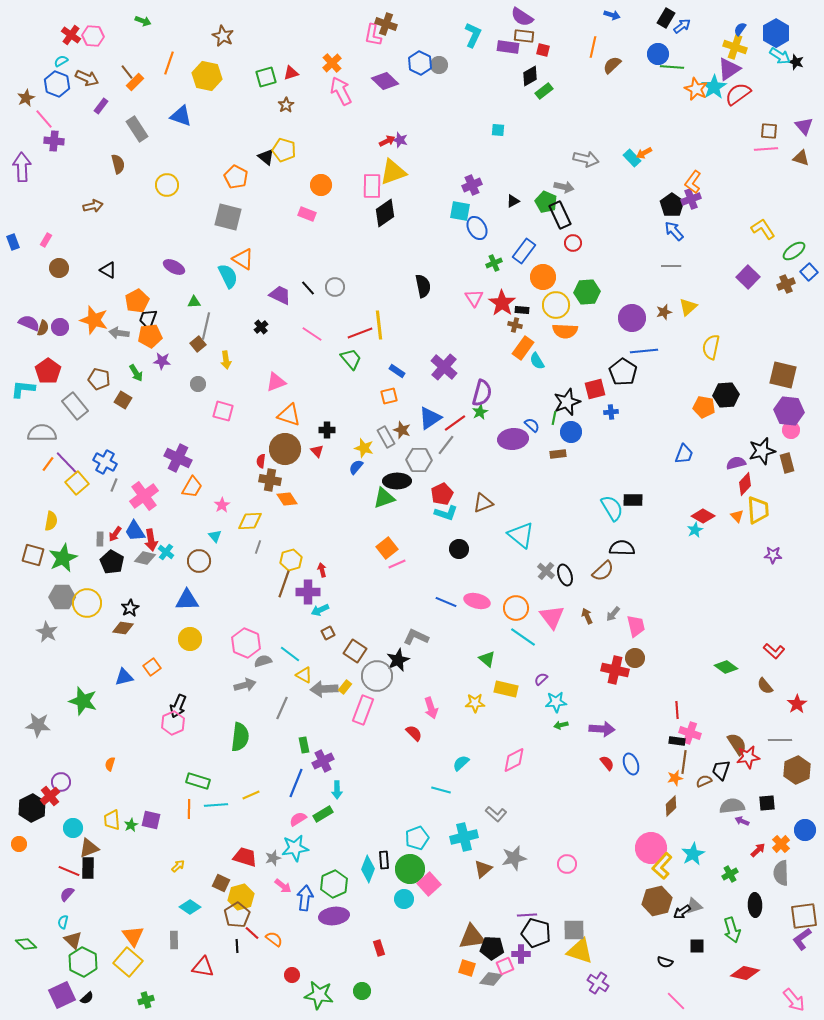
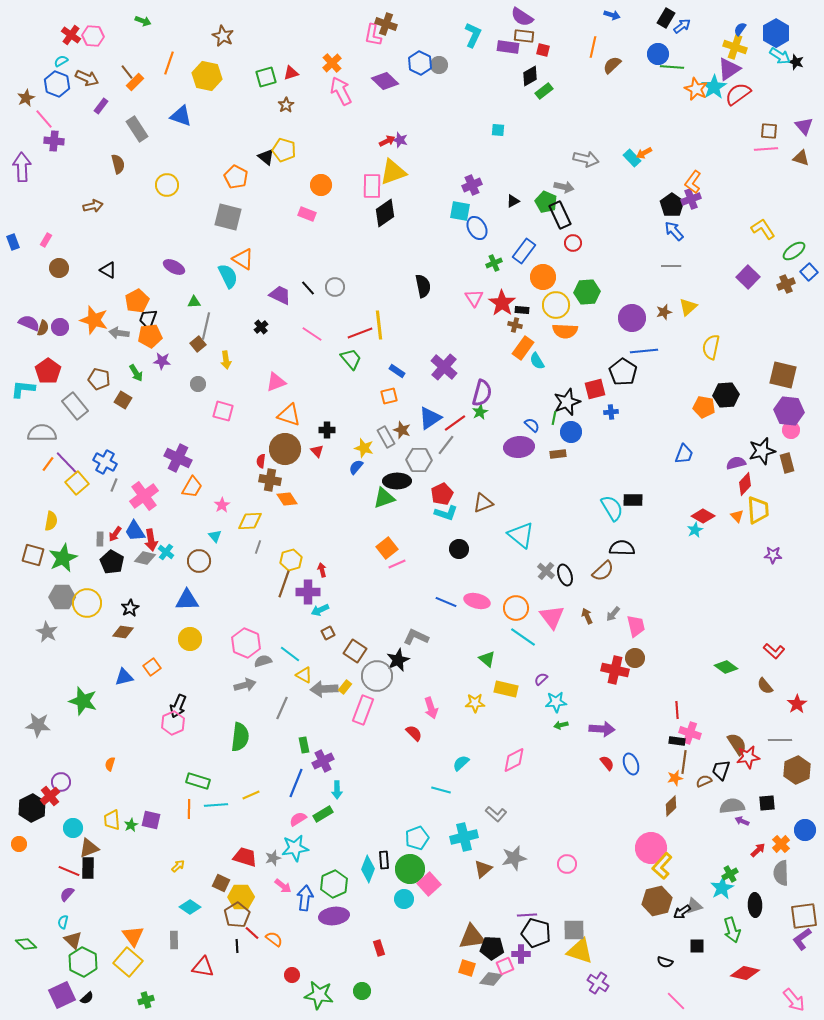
purple ellipse at (513, 439): moved 6 px right, 8 px down
brown diamond at (123, 628): moved 4 px down
cyan star at (693, 854): moved 29 px right, 34 px down
yellow hexagon at (241, 897): rotated 15 degrees clockwise
